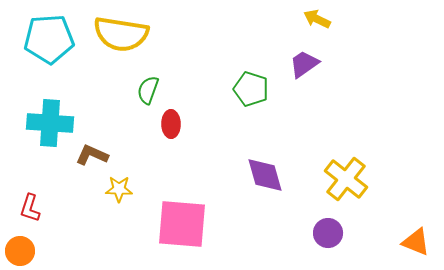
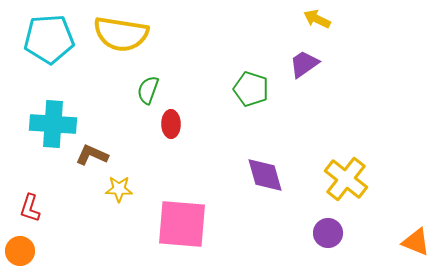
cyan cross: moved 3 px right, 1 px down
